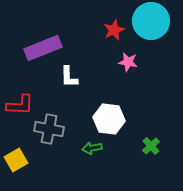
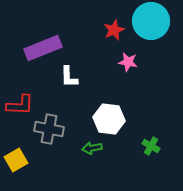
green cross: rotated 18 degrees counterclockwise
